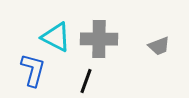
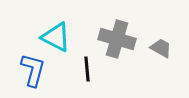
gray cross: moved 18 px right; rotated 15 degrees clockwise
gray trapezoid: moved 2 px right, 2 px down; rotated 130 degrees counterclockwise
black line: moved 1 px right, 12 px up; rotated 25 degrees counterclockwise
